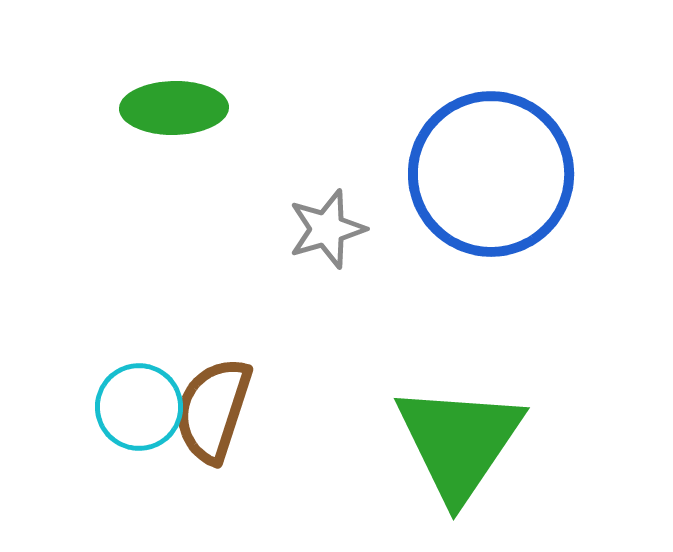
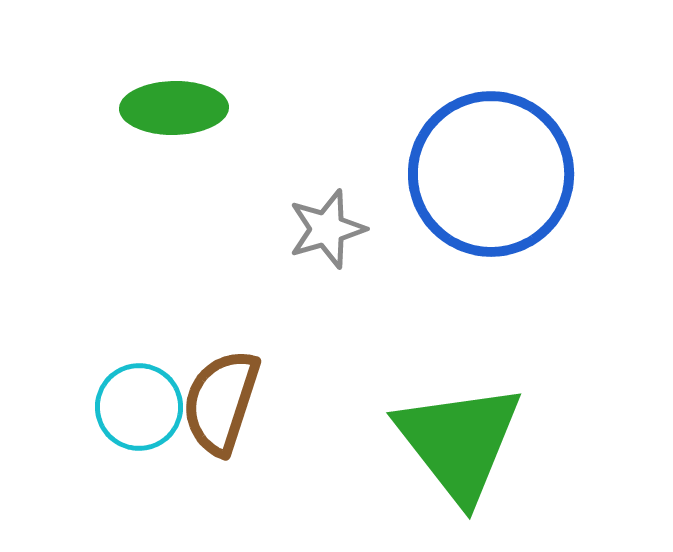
brown semicircle: moved 8 px right, 8 px up
green triangle: rotated 12 degrees counterclockwise
